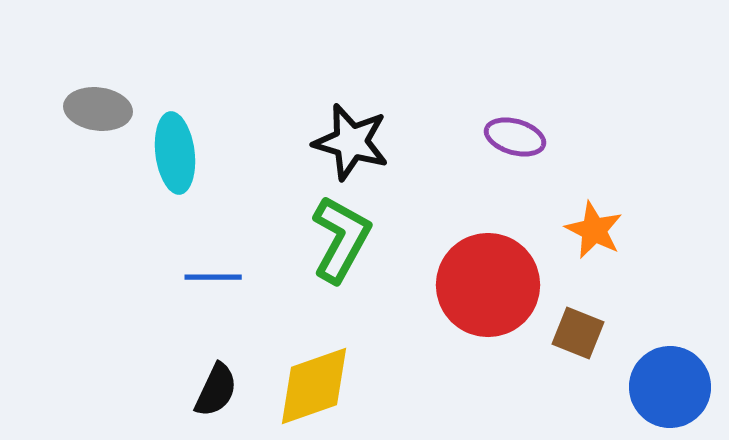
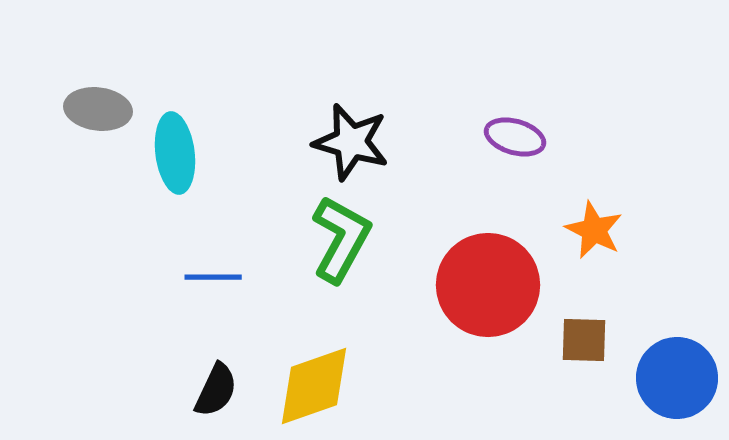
brown square: moved 6 px right, 7 px down; rotated 20 degrees counterclockwise
blue circle: moved 7 px right, 9 px up
